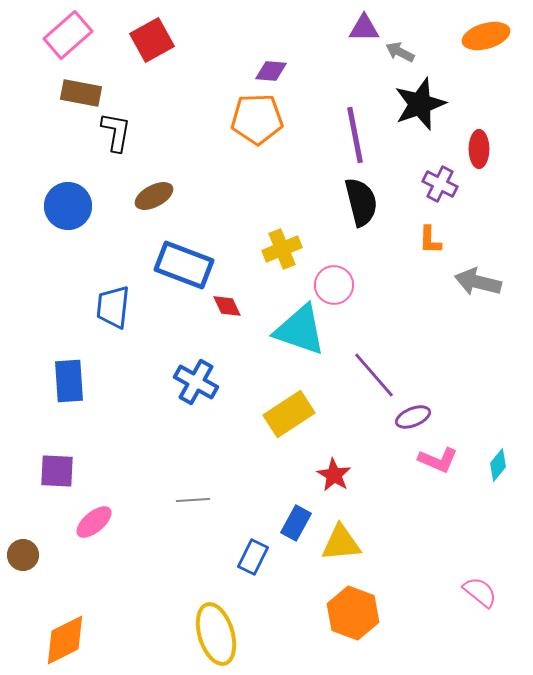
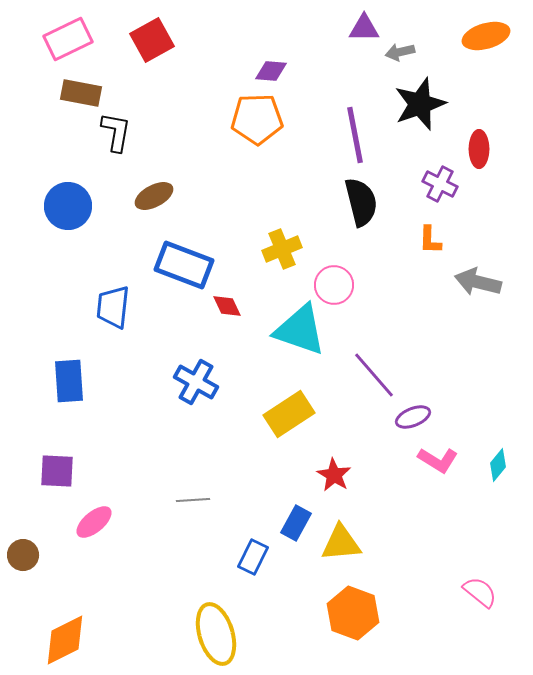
pink rectangle at (68, 35): moved 4 px down; rotated 15 degrees clockwise
gray arrow at (400, 52): rotated 40 degrees counterclockwise
pink L-shape at (438, 460): rotated 9 degrees clockwise
